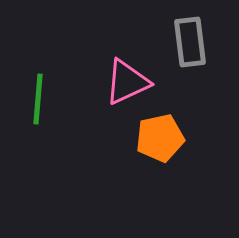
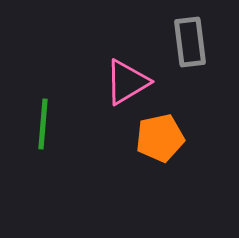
pink triangle: rotated 6 degrees counterclockwise
green line: moved 5 px right, 25 px down
